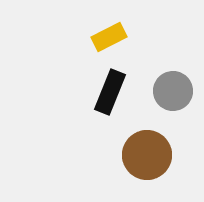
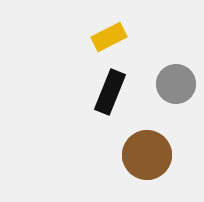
gray circle: moved 3 px right, 7 px up
